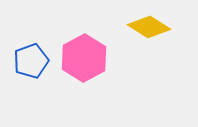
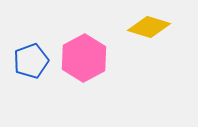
yellow diamond: rotated 15 degrees counterclockwise
